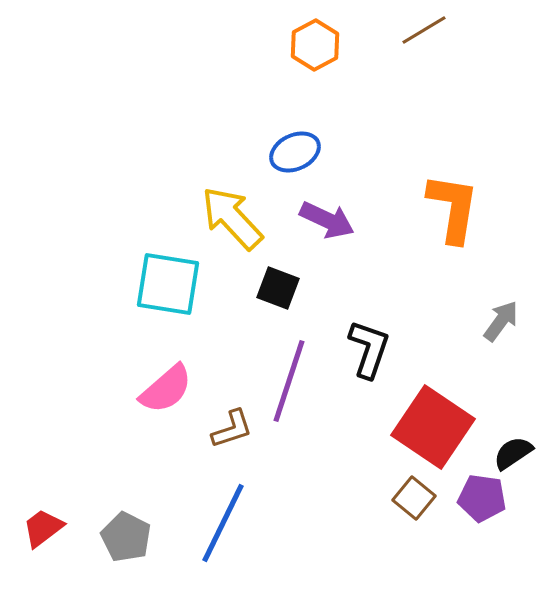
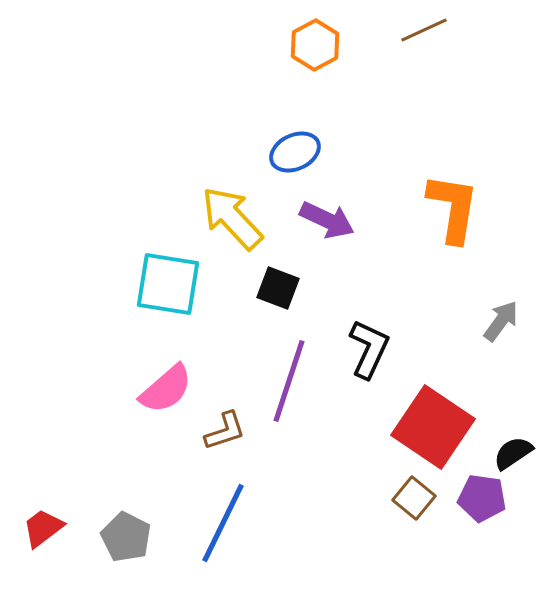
brown line: rotated 6 degrees clockwise
black L-shape: rotated 6 degrees clockwise
brown L-shape: moved 7 px left, 2 px down
